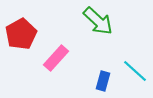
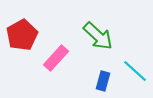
green arrow: moved 15 px down
red pentagon: moved 1 px right, 1 px down
